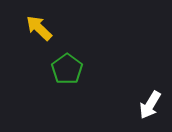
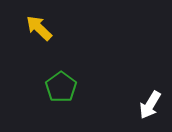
green pentagon: moved 6 px left, 18 px down
